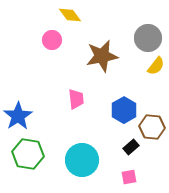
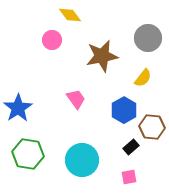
yellow semicircle: moved 13 px left, 12 px down
pink trapezoid: rotated 30 degrees counterclockwise
blue star: moved 8 px up
